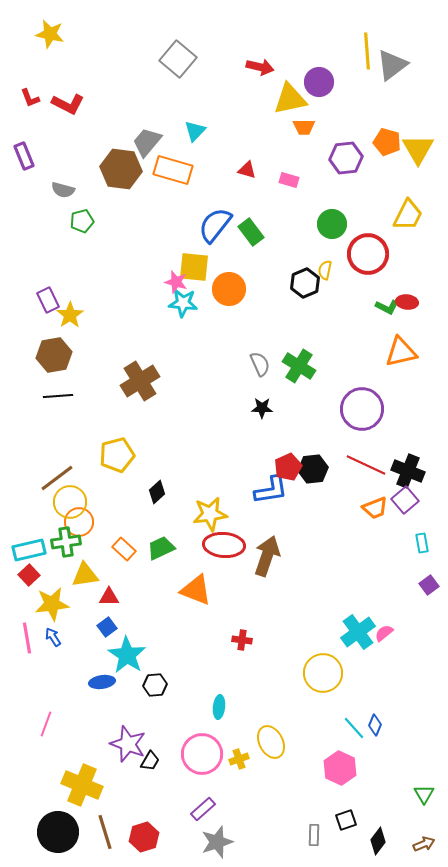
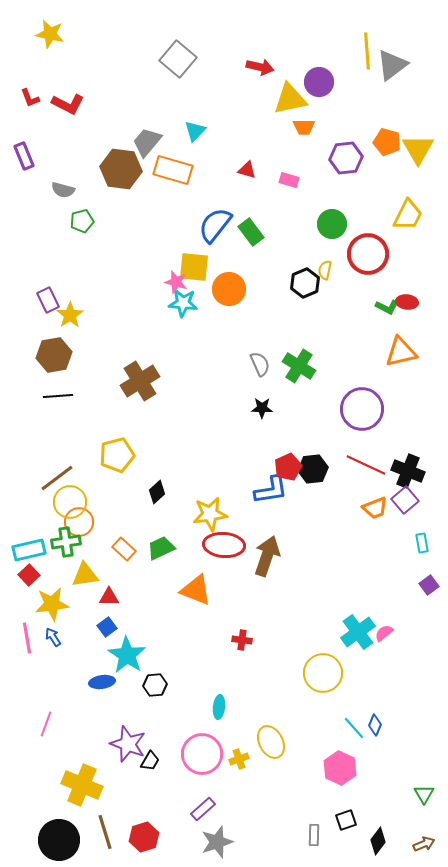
black circle at (58, 832): moved 1 px right, 8 px down
